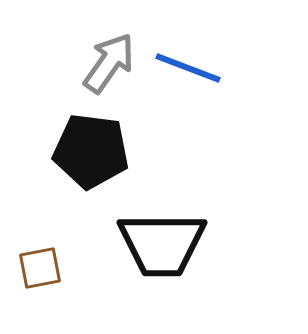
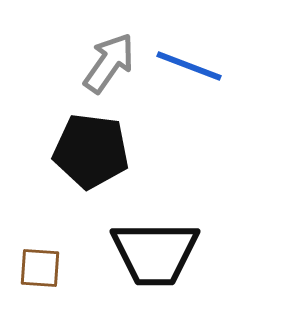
blue line: moved 1 px right, 2 px up
black trapezoid: moved 7 px left, 9 px down
brown square: rotated 15 degrees clockwise
